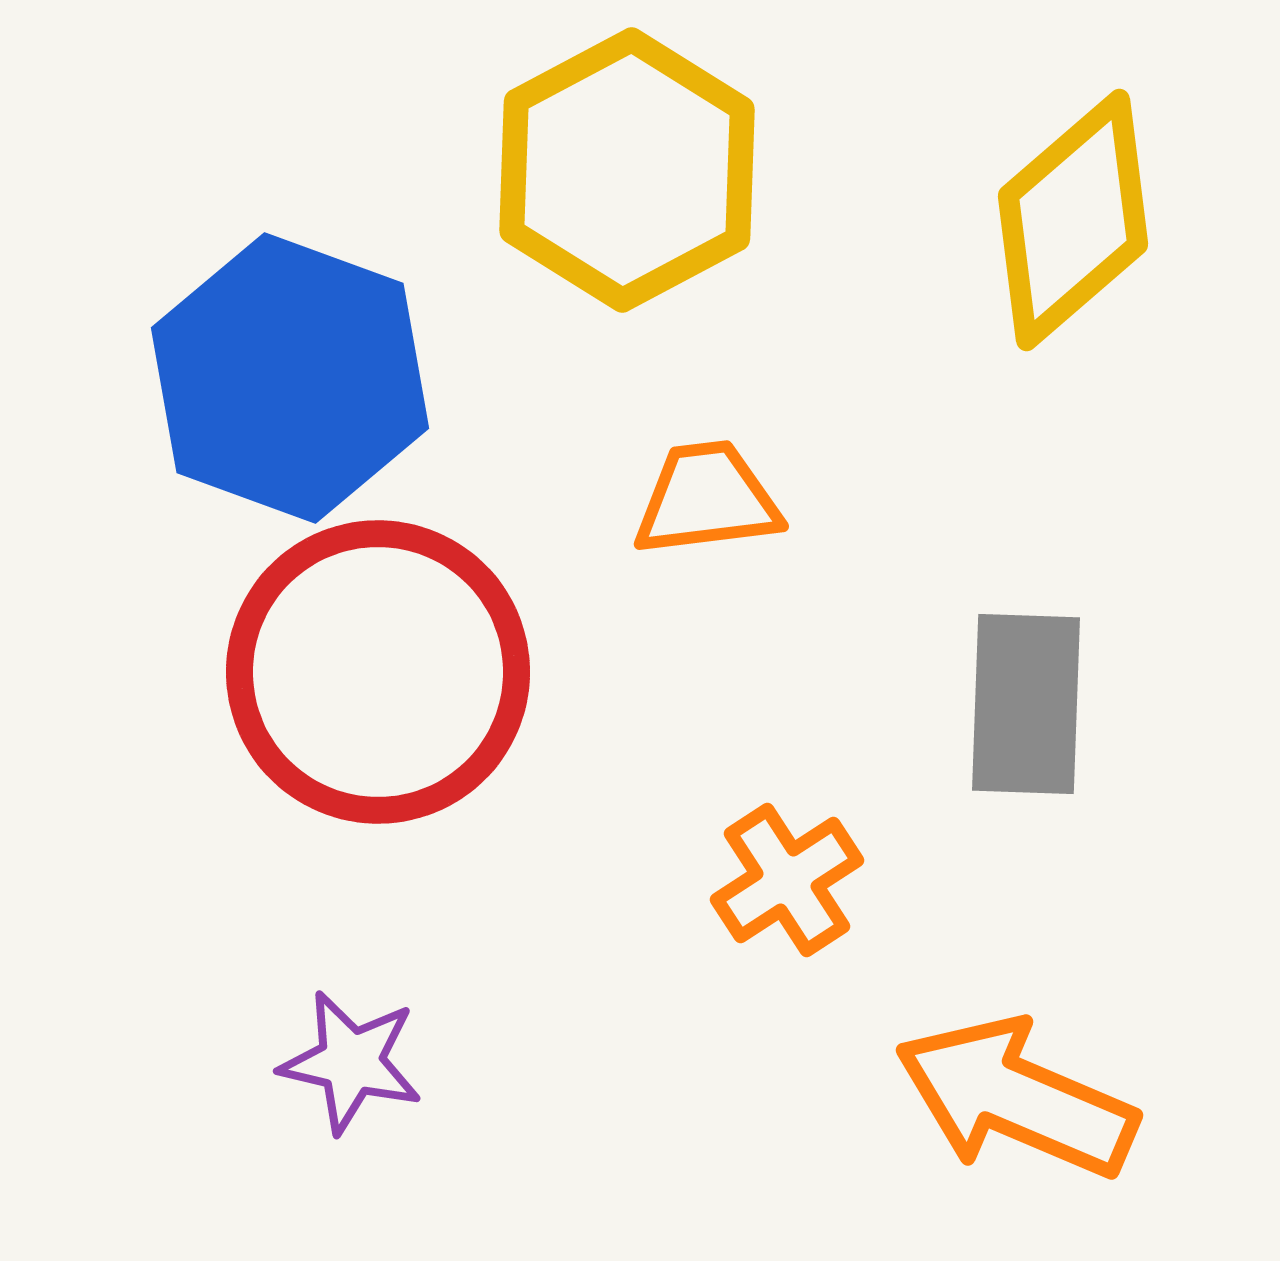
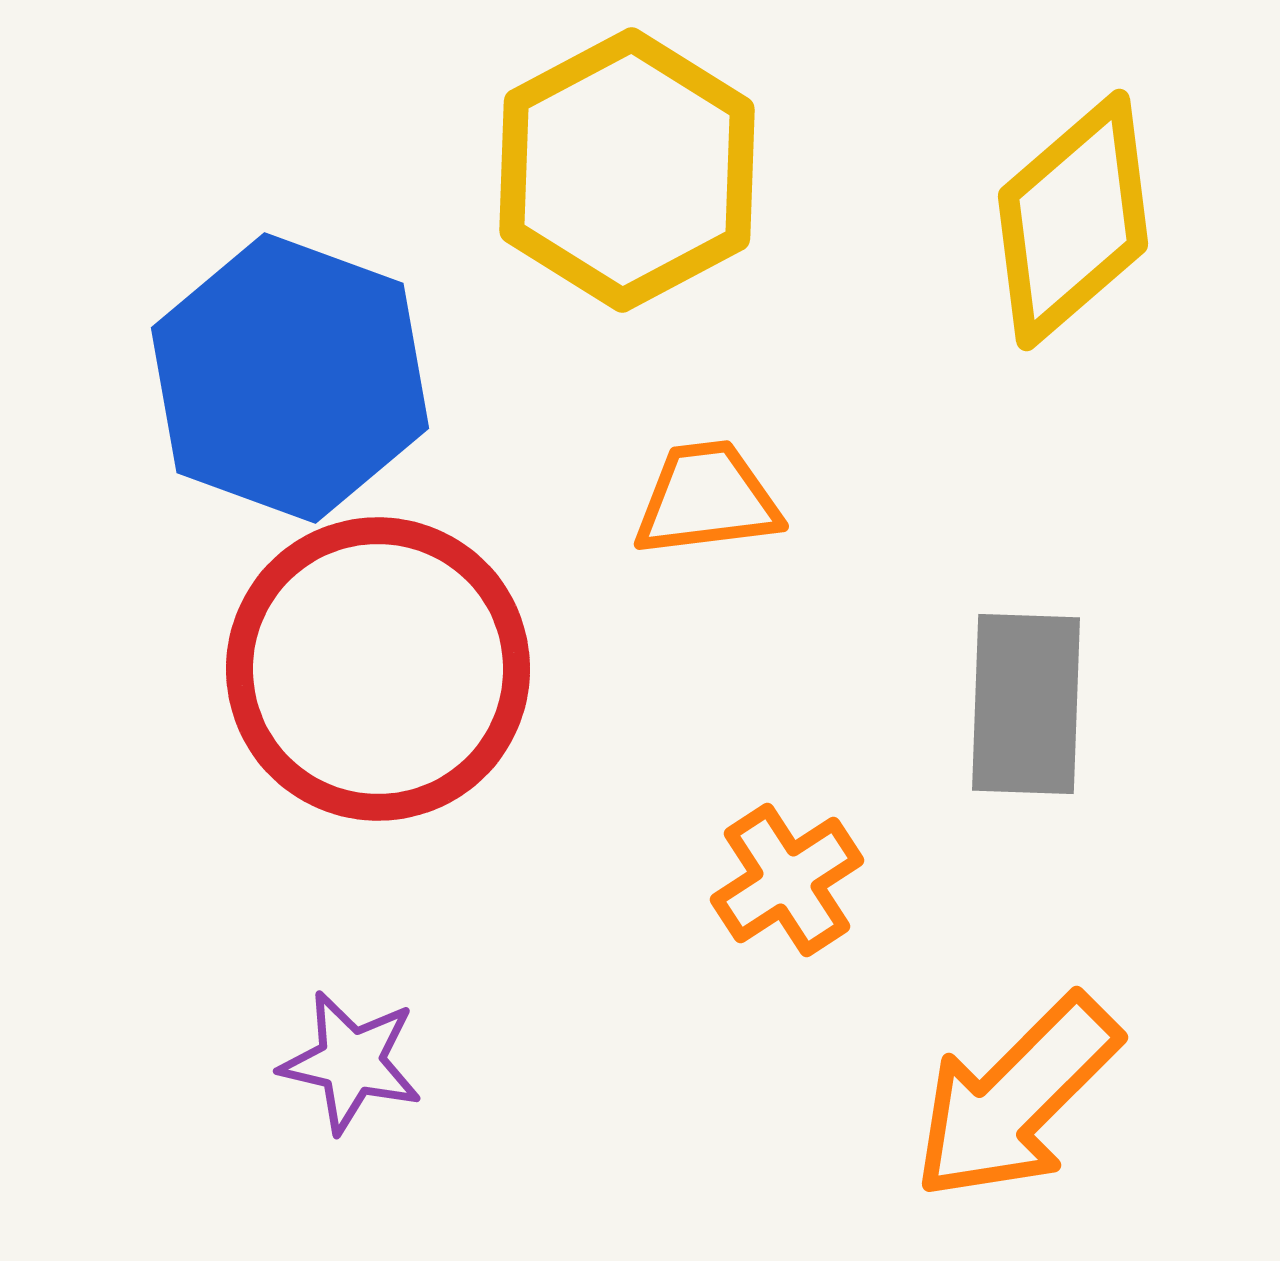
red circle: moved 3 px up
orange arrow: rotated 68 degrees counterclockwise
